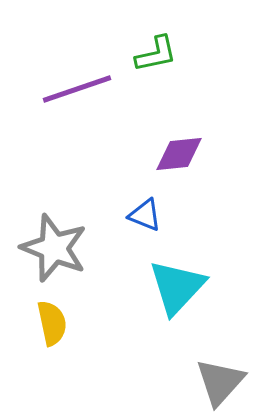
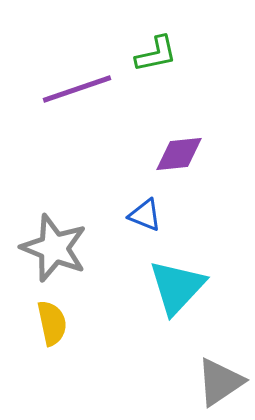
gray triangle: rotated 14 degrees clockwise
